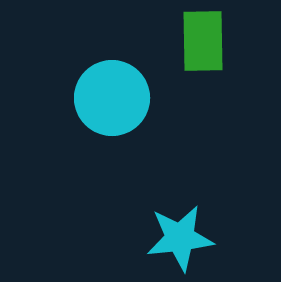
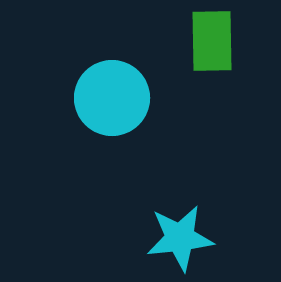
green rectangle: moved 9 px right
